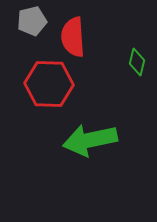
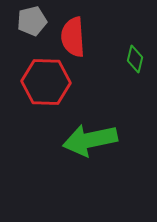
green diamond: moved 2 px left, 3 px up
red hexagon: moved 3 px left, 2 px up
